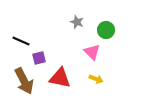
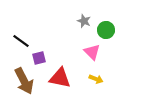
gray star: moved 7 px right, 1 px up
black line: rotated 12 degrees clockwise
